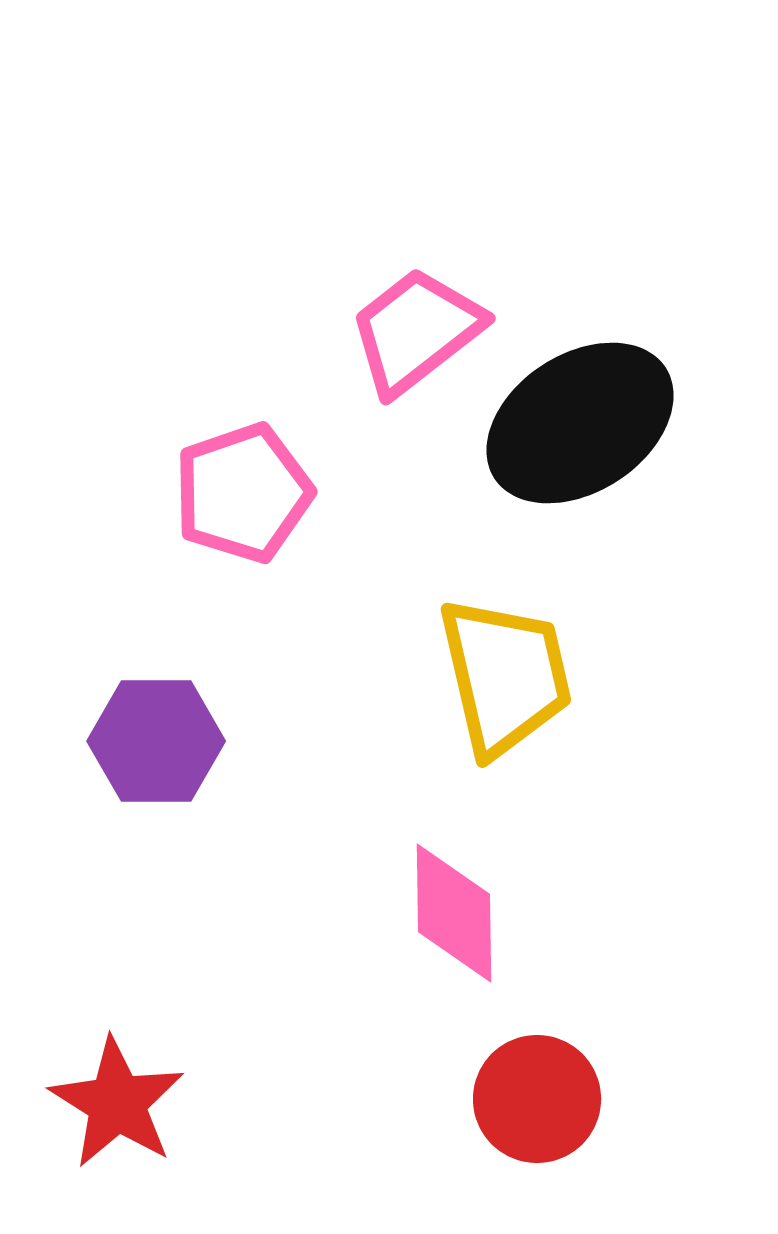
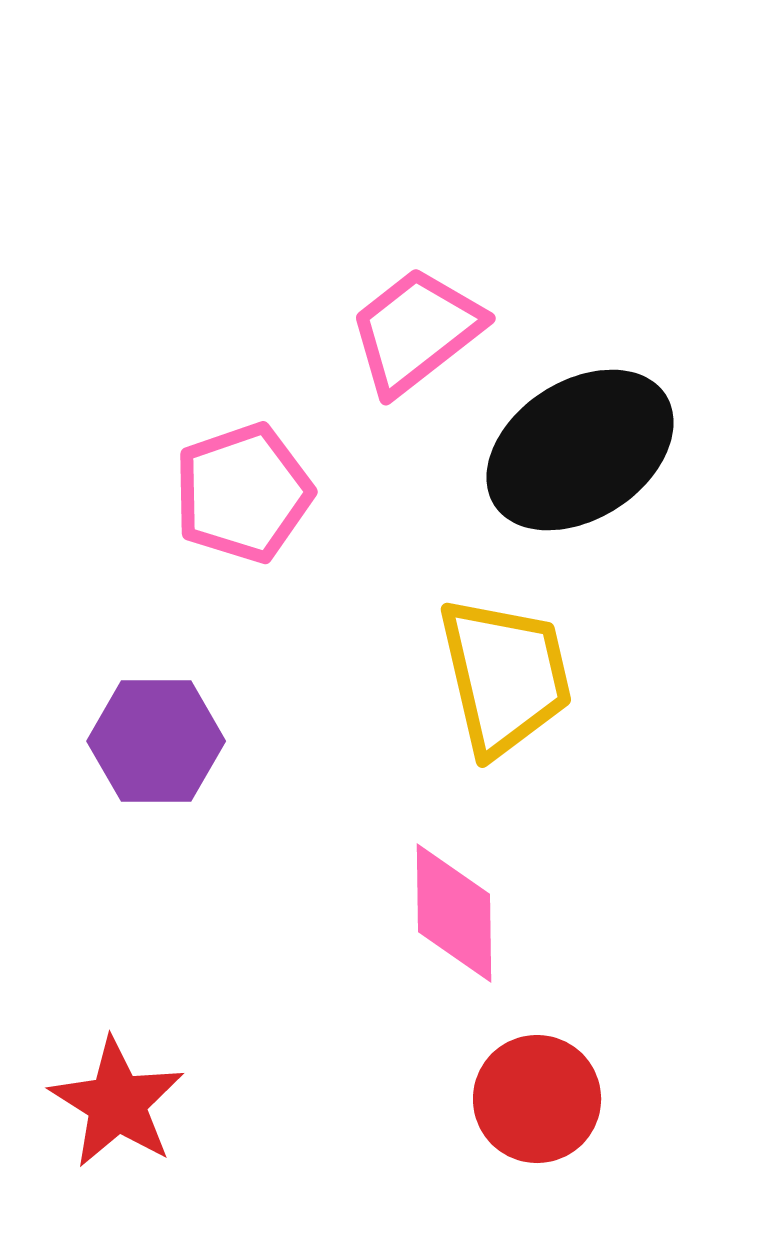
black ellipse: moved 27 px down
